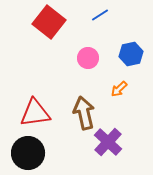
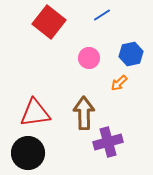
blue line: moved 2 px right
pink circle: moved 1 px right
orange arrow: moved 6 px up
brown arrow: rotated 12 degrees clockwise
purple cross: rotated 32 degrees clockwise
